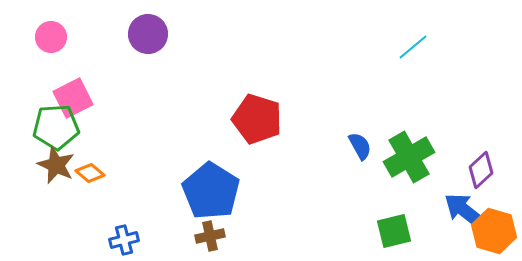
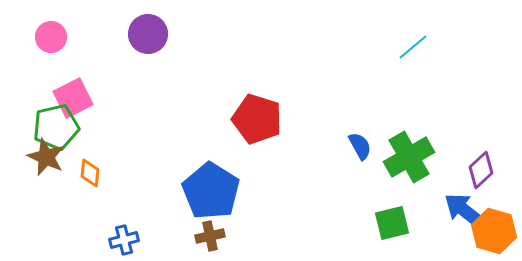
green pentagon: rotated 9 degrees counterclockwise
brown star: moved 10 px left, 8 px up
orange diamond: rotated 56 degrees clockwise
green square: moved 2 px left, 8 px up
